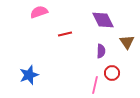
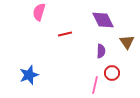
pink semicircle: rotated 54 degrees counterclockwise
